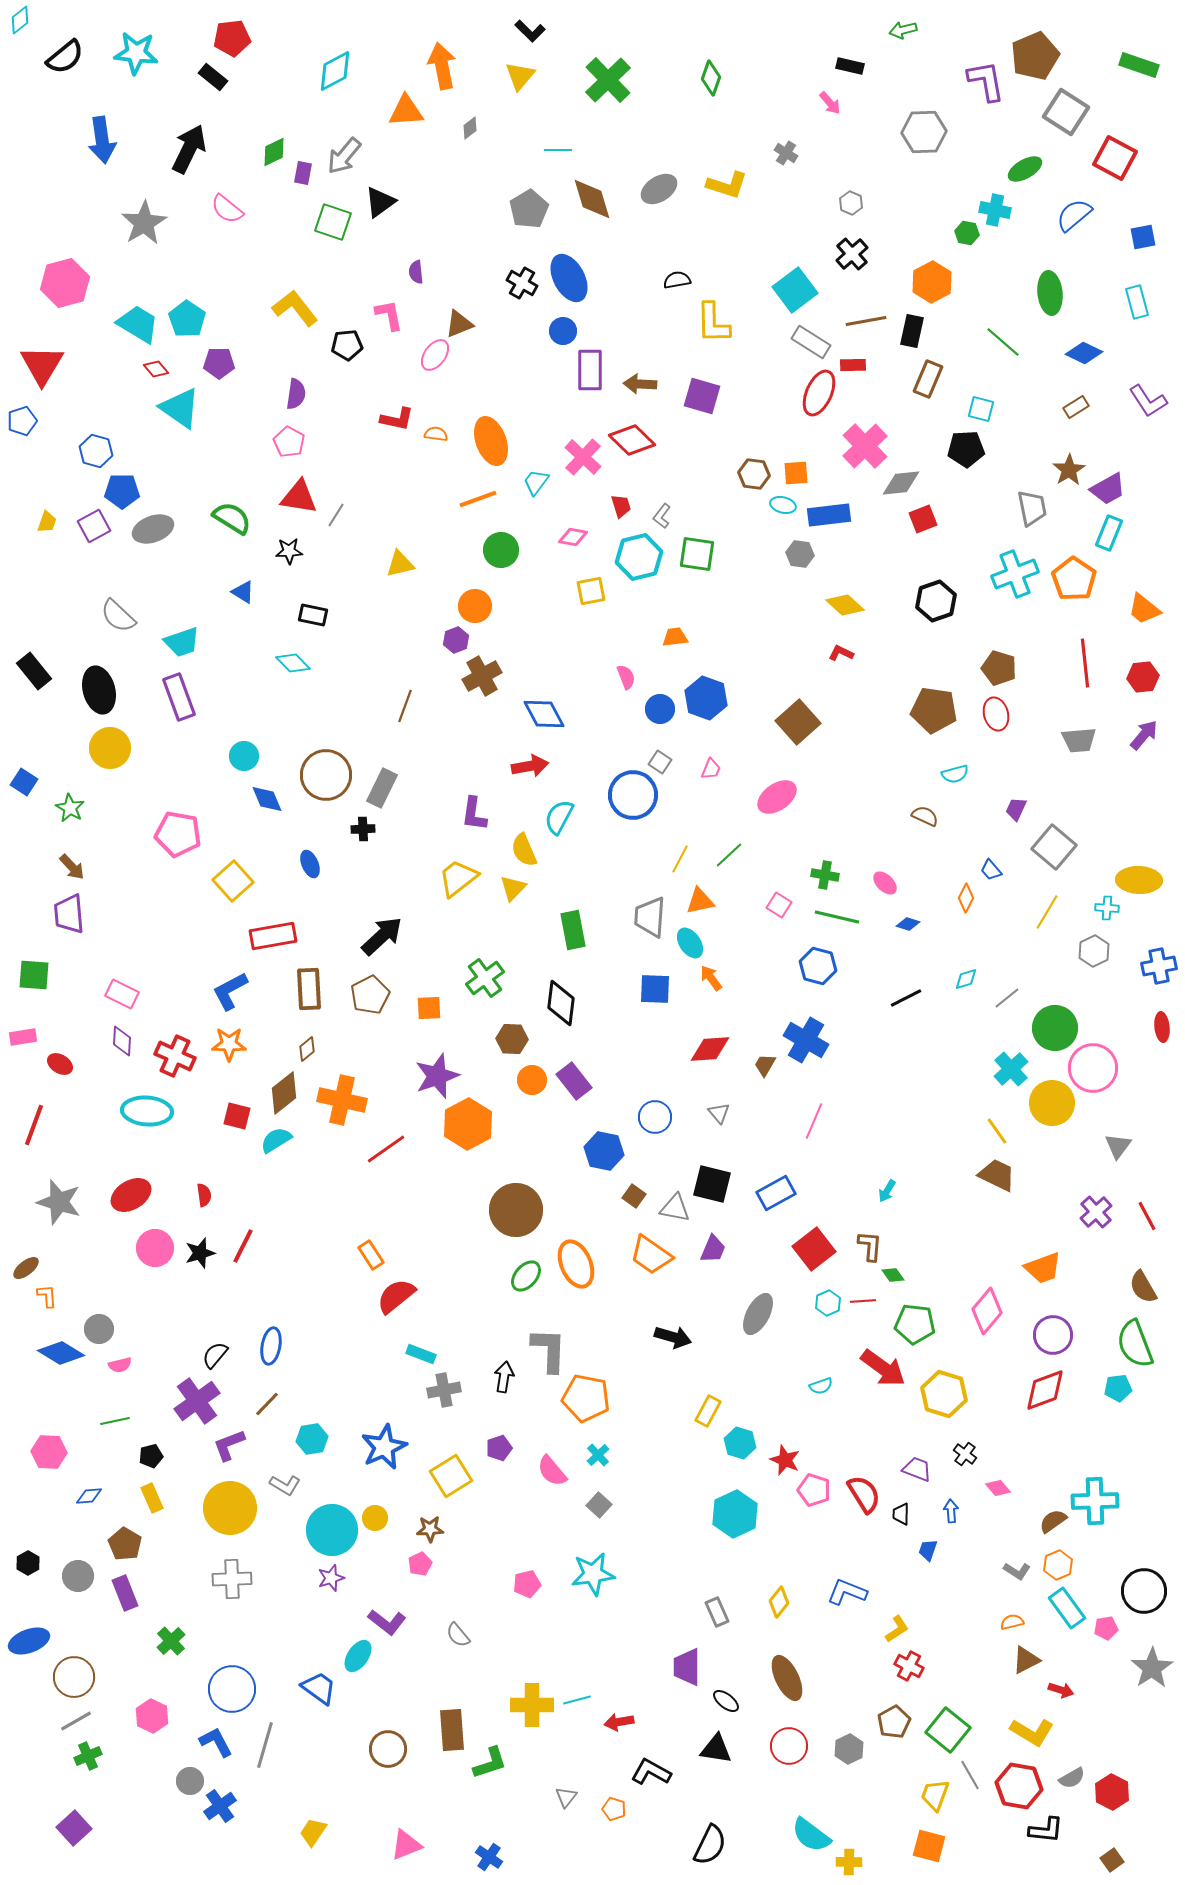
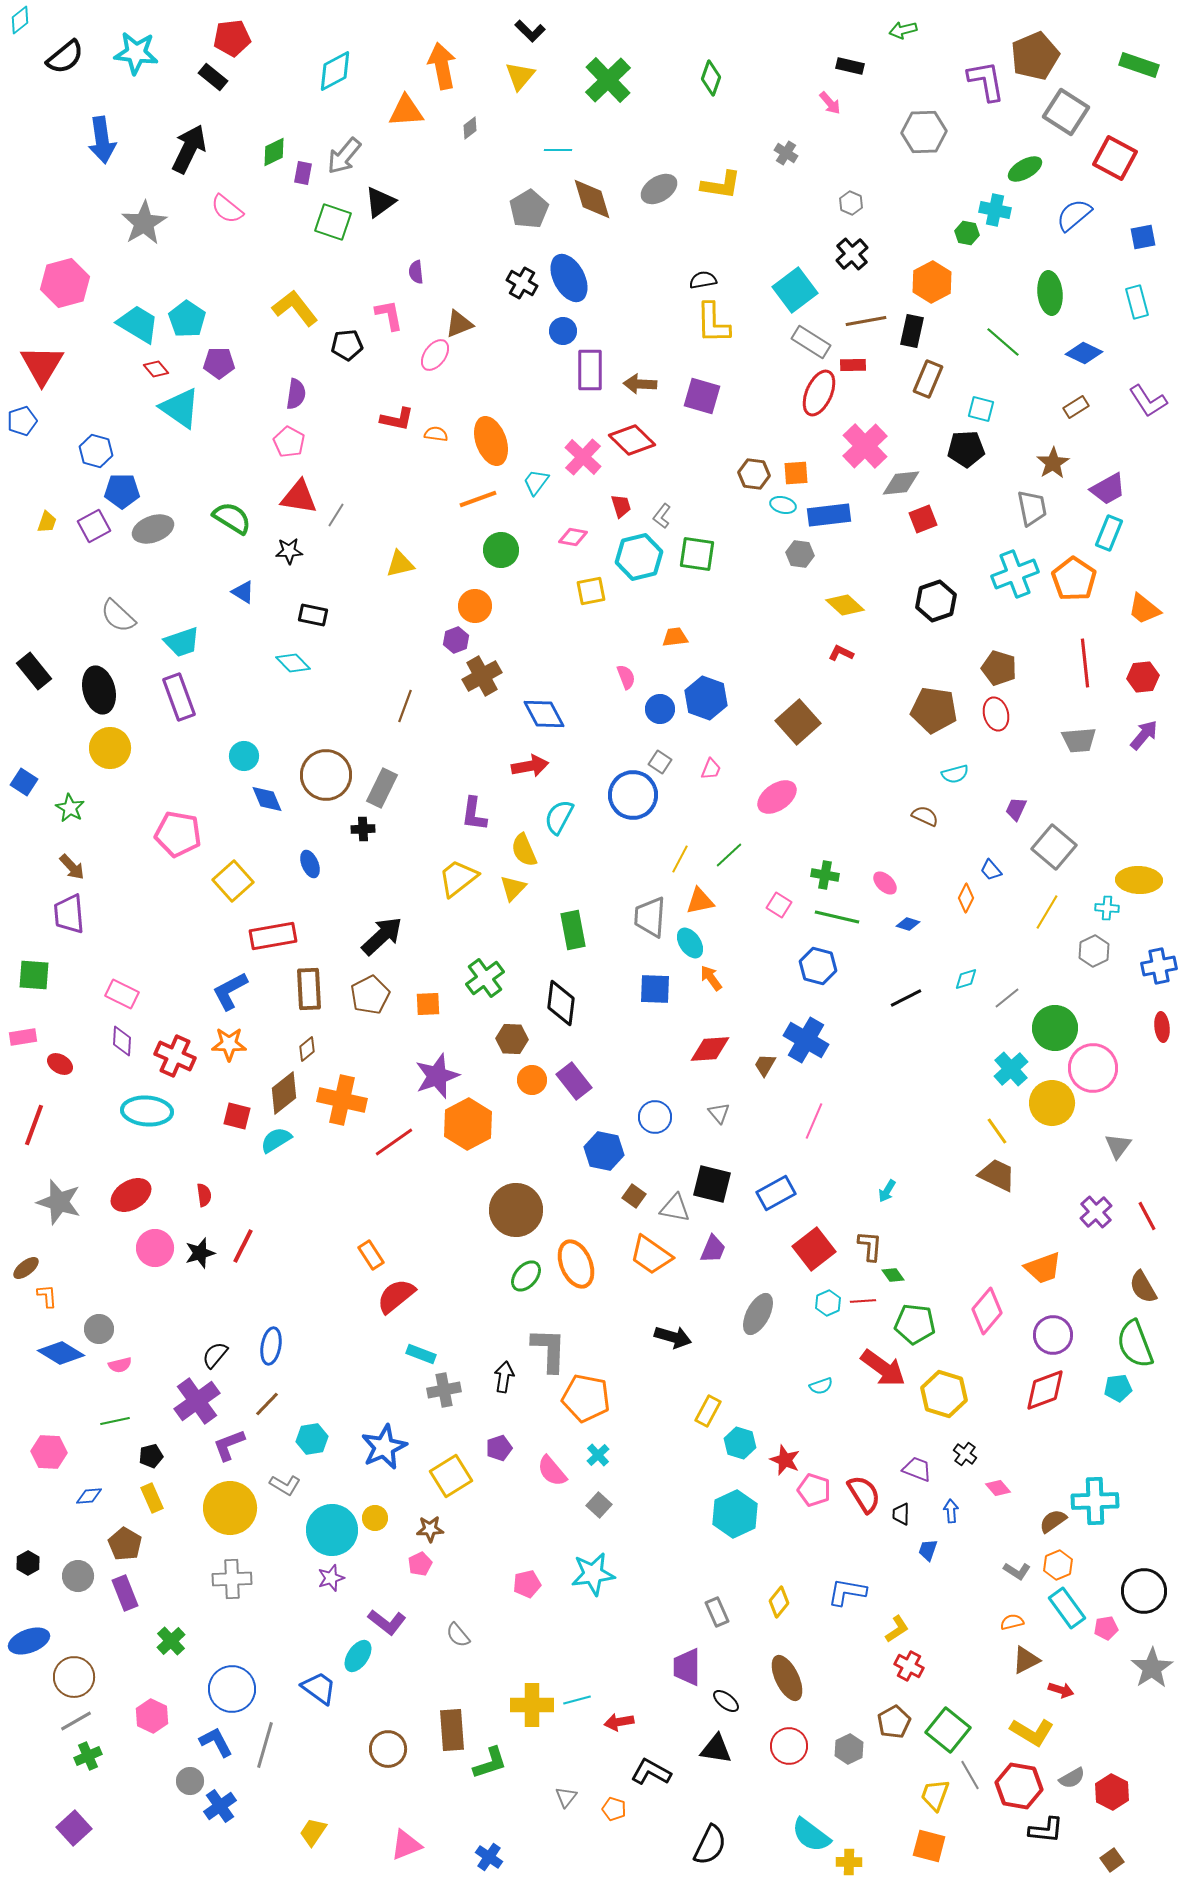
yellow L-shape at (727, 185): moved 6 px left; rotated 9 degrees counterclockwise
black semicircle at (677, 280): moved 26 px right
brown star at (1069, 470): moved 16 px left, 7 px up
orange square at (429, 1008): moved 1 px left, 4 px up
red line at (386, 1149): moved 8 px right, 7 px up
blue L-shape at (847, 1592): rotated 12 degrees counterclockwise
